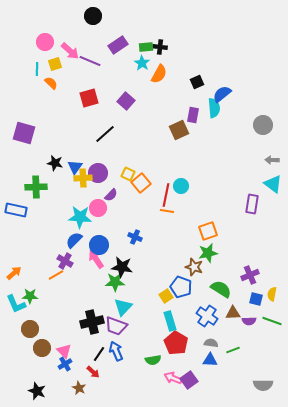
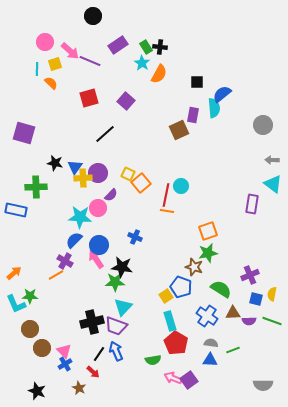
green rectangle at (146, 47): rotated 64 degrees clockwise
black square at (197, 82): rotated 24 degrees clockwise
